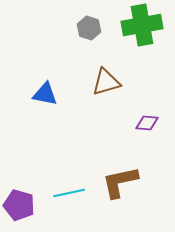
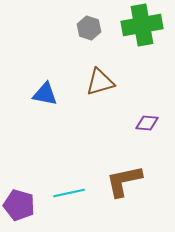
brown triangle: moved 6 px left
brown L-shape: moved 4 px right, 1 px up
